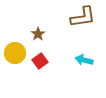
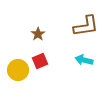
brown L-shape: moved 3 px right, 9 px down
yellow circle: moved 3 px right, 17 px down
red square: rotated 14 degrees clockwise
